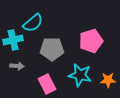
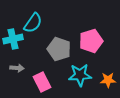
cyan semicircle: rotated 15 degrees counterclockwise
cyan cross: moved 1 px up
gray pentagon: moved 7 px right; rotated 20 degrees clockwise
gray arrow: moved 2 px down
cyan star: rotated 15 degrees counterclockwise
pink rectangle: moved 5 px left, 2 px up
